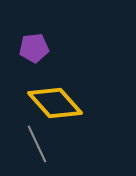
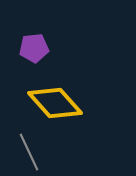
gray line: moved 8 px left, 8 px down
